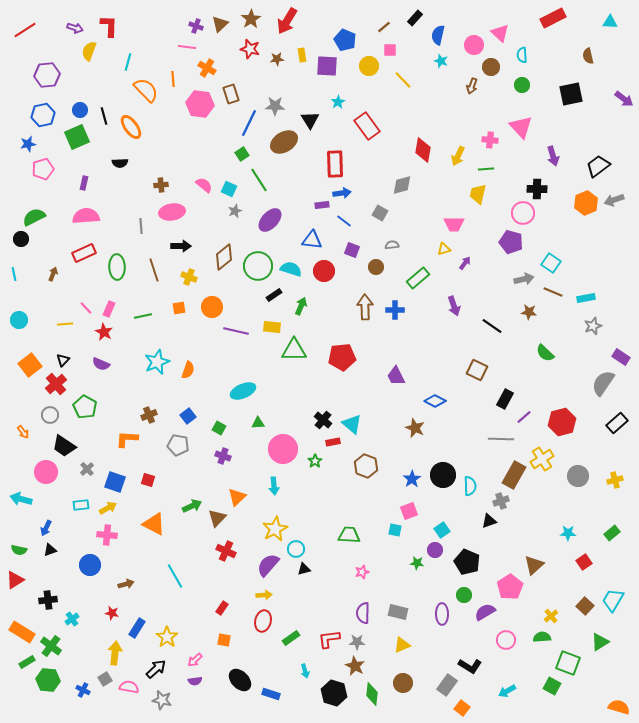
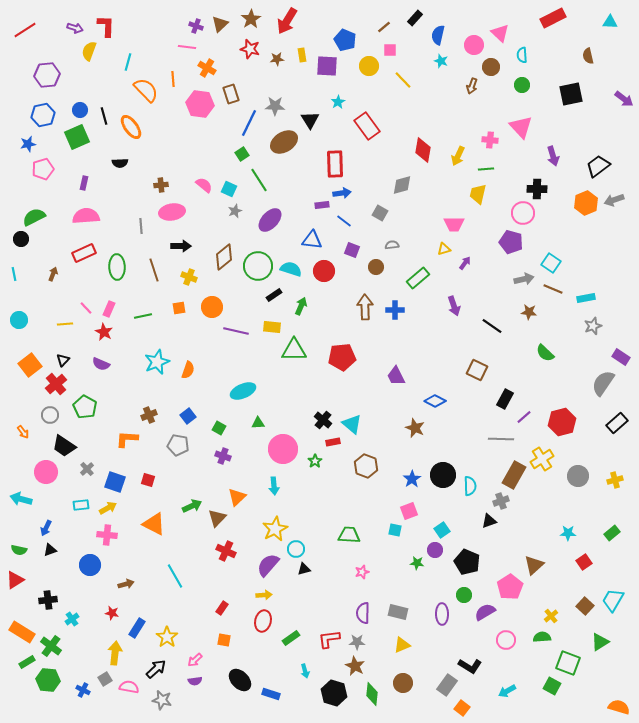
red L-shape at (109, 26): moved 3 px left
brown line at (553, 292): moved 3 px up
